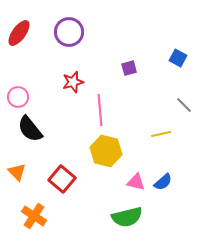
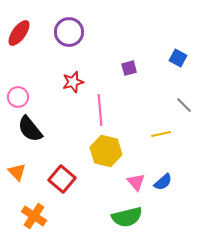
pink triangle: rotated 36 degrees clockwise
